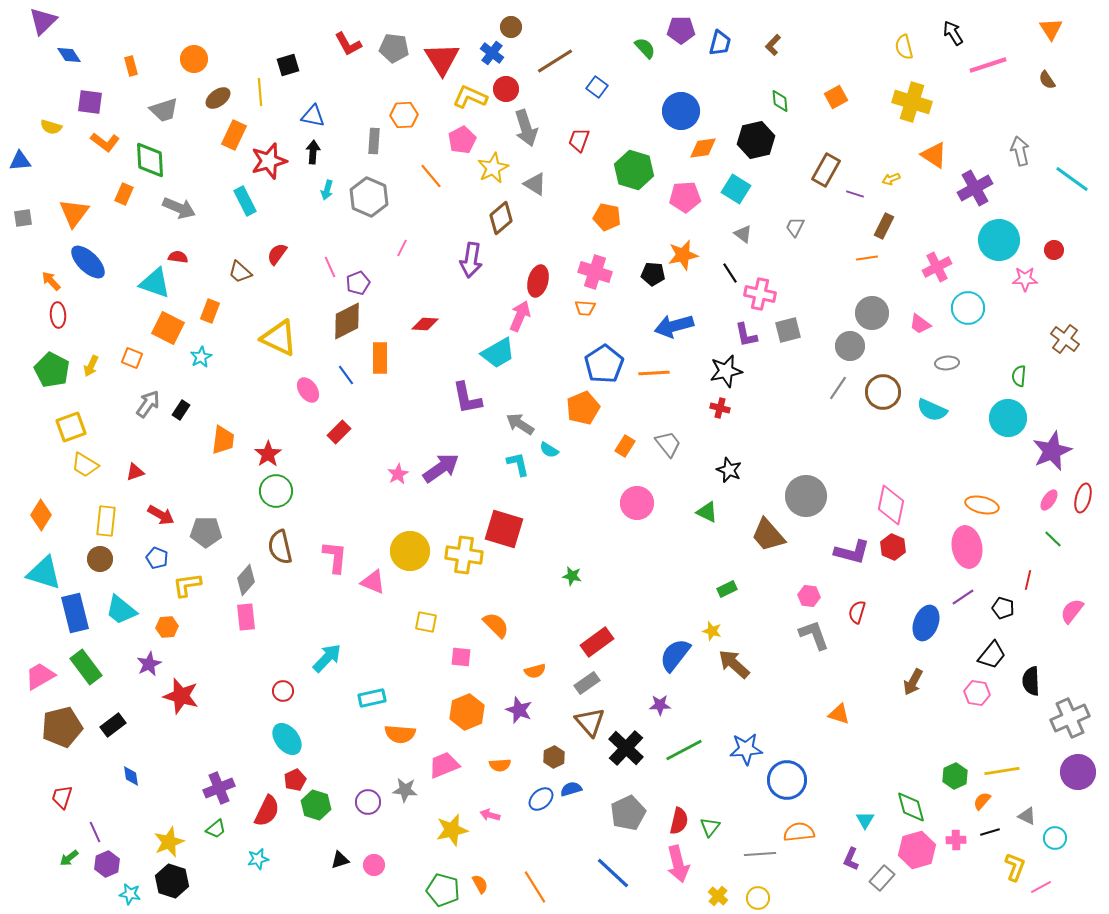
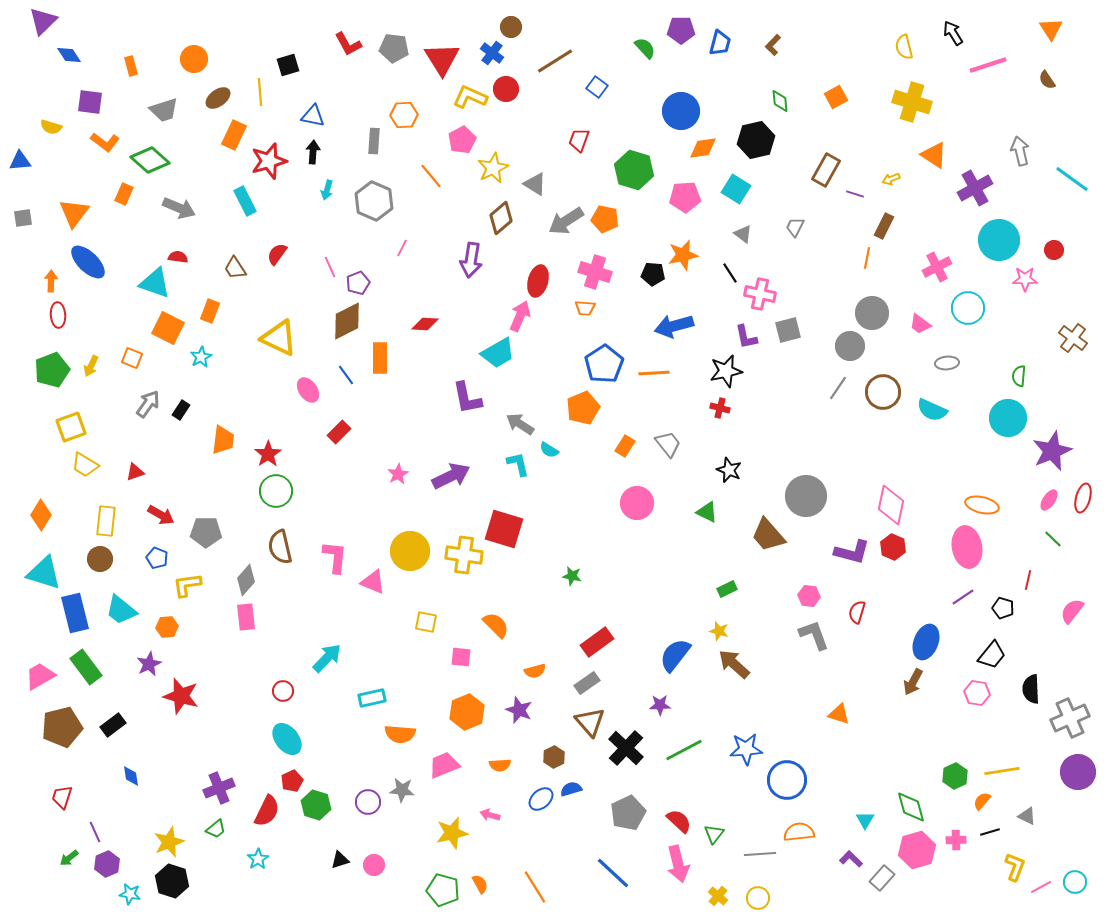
gray arrow at (526, 128): moved 40 px right, 93 px down; rotated 75 degrees clockwise
green diamond at (150, 160): rotated 45 degrees counterclockwise
gray hexagon at (369, 197): moved 5 px right, 4 px down
orange pentagon at (607, 217): moved 2 px left, 2 px down
orange line at (867, 258): rotated 70 degrees counterclockwise
brown trapezoid at (240, 272): moved 5 px left, 4 px up; rotated 15 degrees clockwise
orange arrow at (51, 281): rotated 45 degrees clockwise
purple L-shape at (746, 335): moved 2 px down
brown cross at (1065, 339): moved 8 px right, 1 px up
green pentagon at (52, 370): rotated 24 degrees clockwise
purple arrow at (441, 468): moved 10 px right, 8 px down; rotated 9 degrees clockwise
blue ellipse at (926, 623): moved 19 px down
yellow star at (712, 631): moved 7 px right
black semicircle at (1031, 681): moved 8 px down
red pentagon at (295, 780): moved 3 px left, 1 px down
gray star at (405, 790): moved 3 px left
red semicircle at (679, 821): rotated 60 degrees counterclockwise
green triangle at (710, 827): moved 4 px right, 7 px down
yellow star at (452, 830): moved 3 px down
cyan circle at (1055, 838): moved 20 px right, 44 px down
cyan star at (258, 859): rotated 20 degrees counterclockwise
purple L-shape at (851, 859): rotated 110 degrees clockwise
